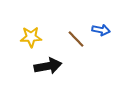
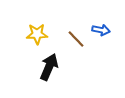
yellow star: moved 6 px right, 3 px up
black arrow: moved 1 px right, 1 px down; rotated 56 degrees counterclockwise
